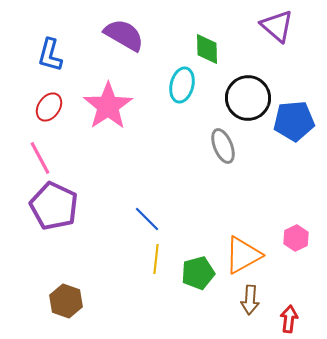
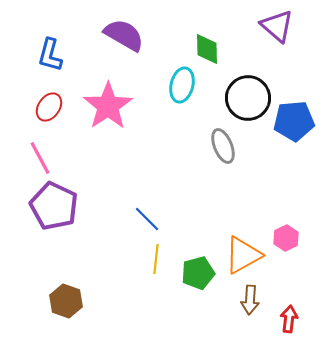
pink hexagon: moved 10 px left
